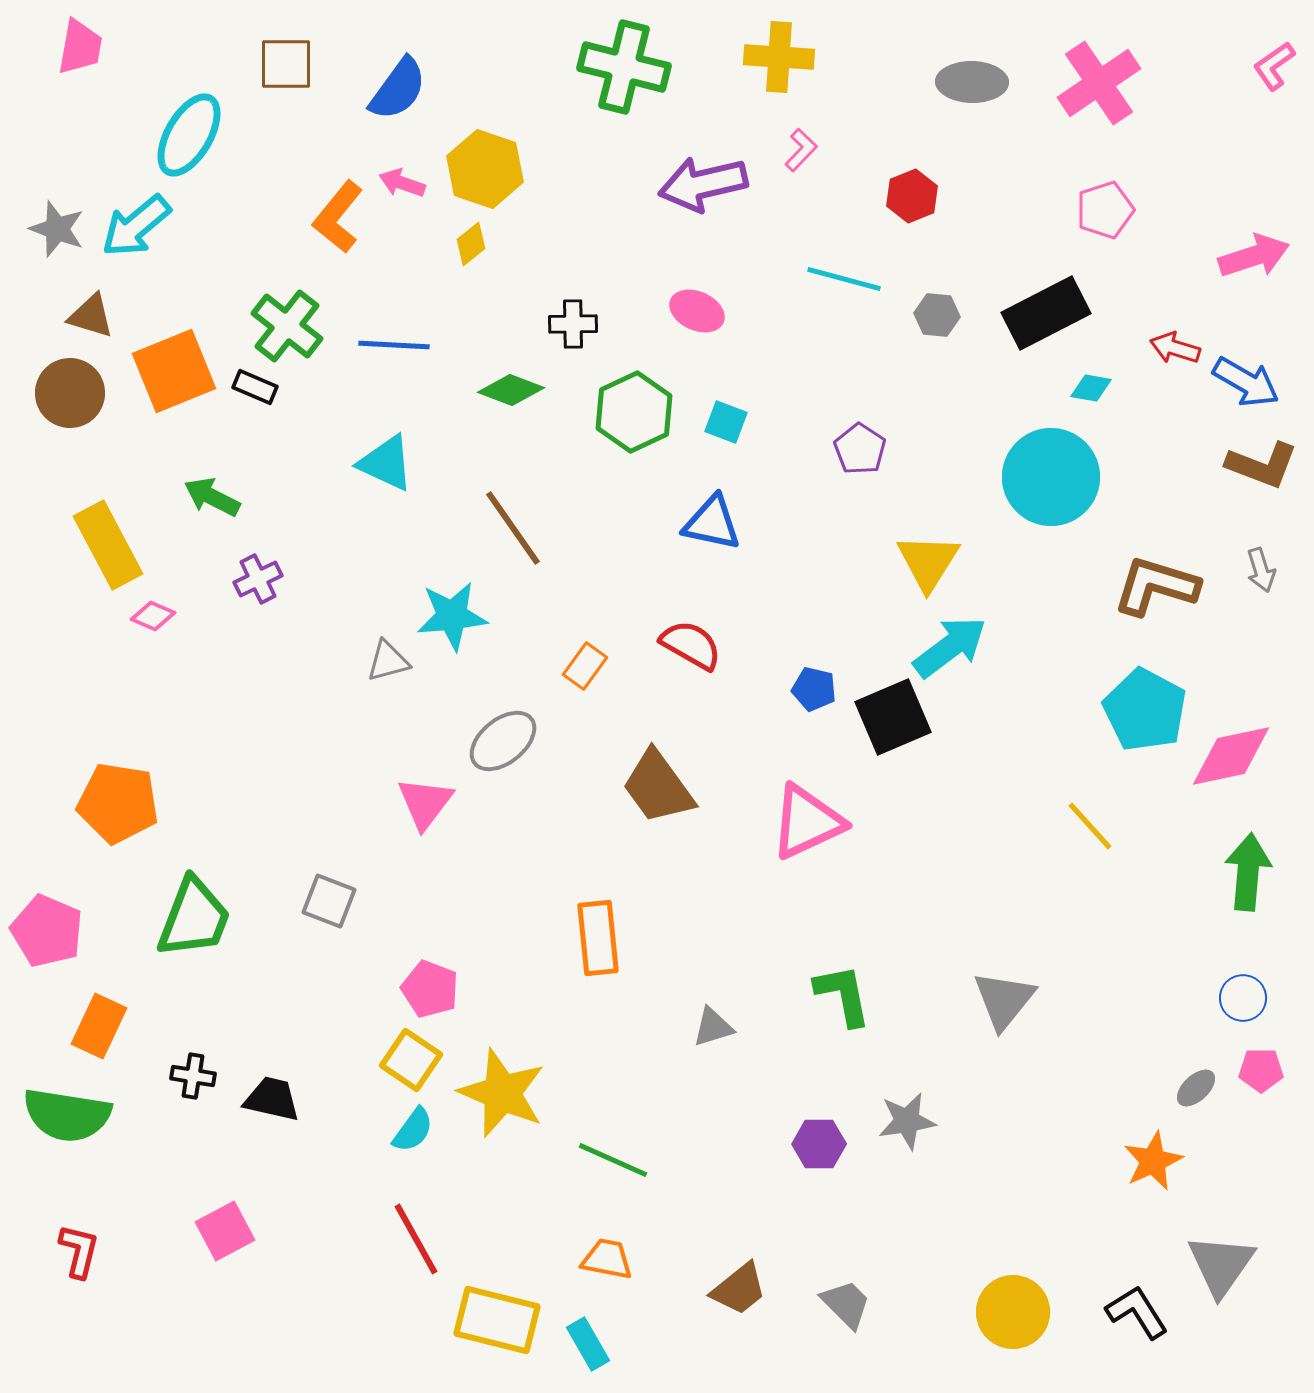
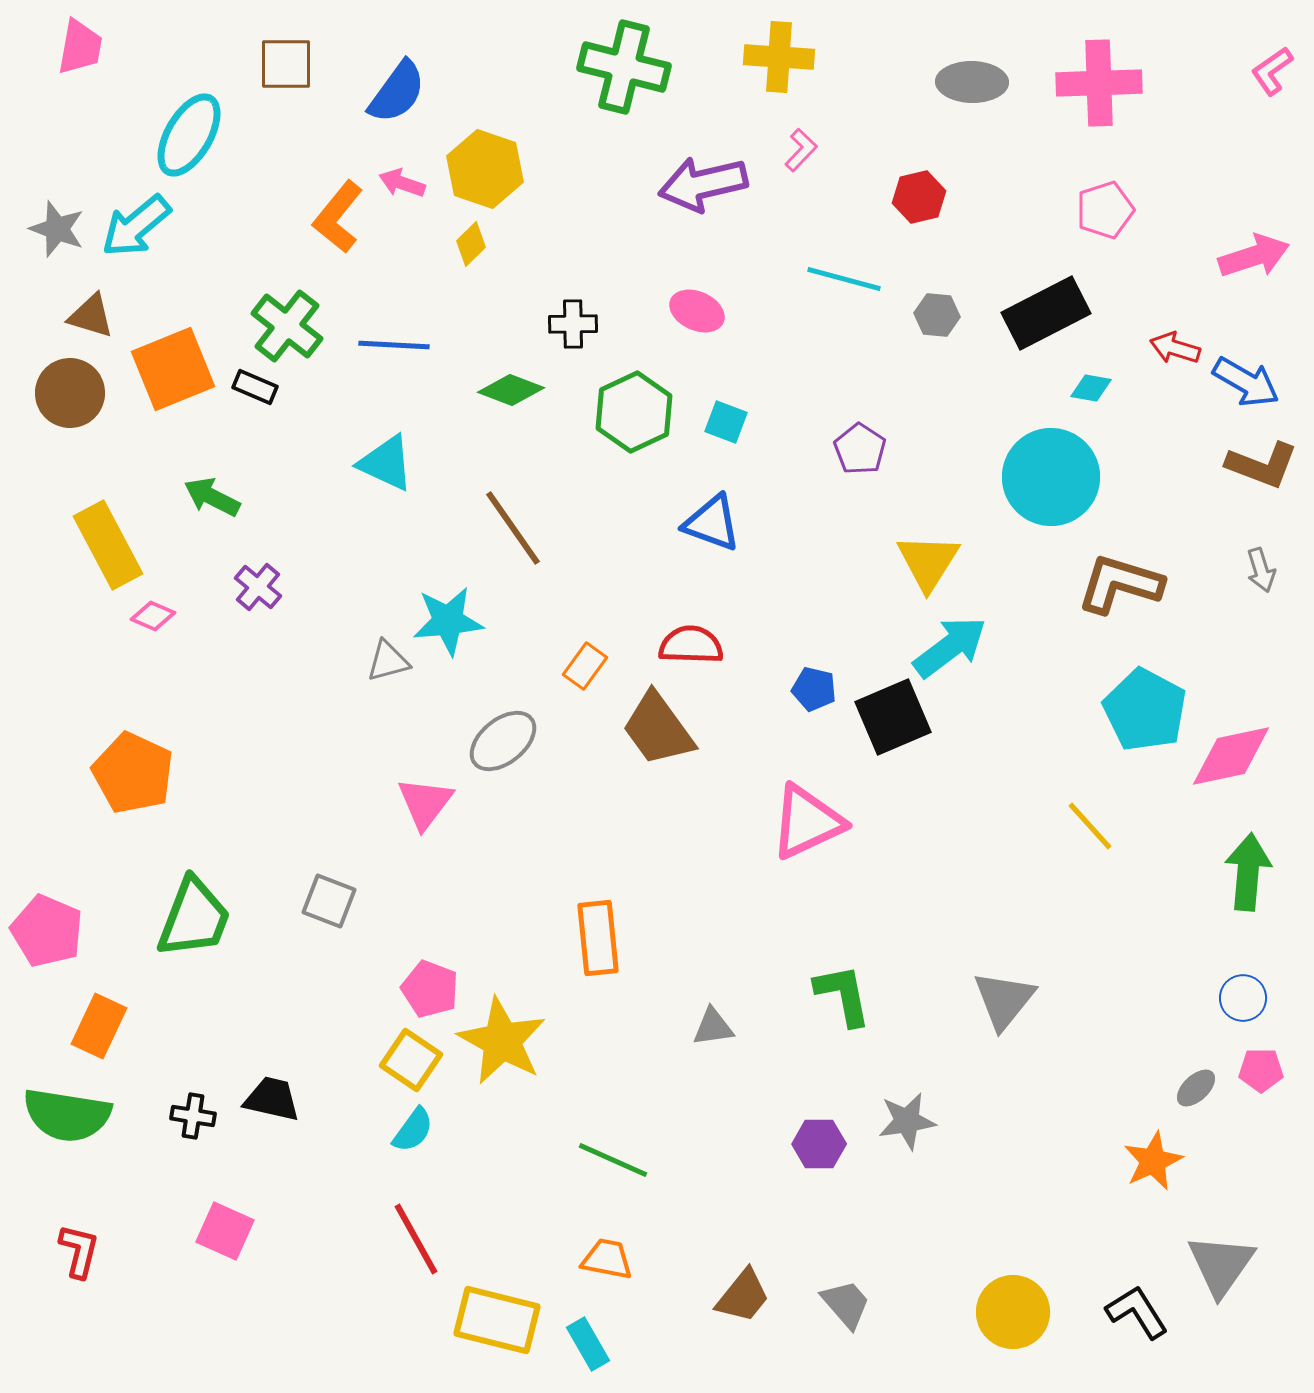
pink L-shape at (1274, 66): moved 2 px left, 5 px down
pink cross at (1099, 83): rotated 32 degrees clockwise
blue semicircle at (398, 89): moved 1 px left, 3 px down
red hexagon at (912, 196): moved 7 px right, 1 px down; rotated 9 degrees clockwise
yellow diamond at (471, 244): rotated 6 degrees counterclockwise
orange square at (174, 371): moved 1 px left, 2 px up
blue triangle at (712, 523): rotated 8 degrees clockwise
purple cross at (258, 579): moved 8 px down; rotated 24 degrees counterclockwise
brown L-shape at (1156, 586): moved 36 px left, 2 px up
cyan star at (452, 616): moved 4 px left, 5 px down
red semicircle at (691, 645): rotated 28 degrees counterclockwise
brown trapezoid at (658, 787): moved 58 px up
orange pentagon at (118, 803): moved 15 px right, 30 px up; rotated 16 degrees clockwise
gray triangle at (713, 1027): rotated 9 degrees clockwise
black cross at (193, 1076): moved 40 px down
yellow star at (502, 1093): moved 52 px up; rotated 6 degrees clockwise
pink square at (225, 1231): rotated 38 degrees counterclockwise
brown trapezoid at (739, 1289): moved 4 px right, 7 px down; rotated 12 degrees counterclockwise
gray trapezoid at (846, 1304): rotated 4 degrees clockwise
